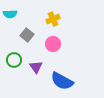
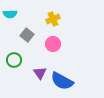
purple triangle: moved 4 px right, 6 px down
